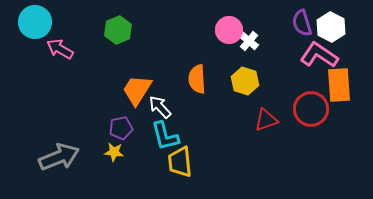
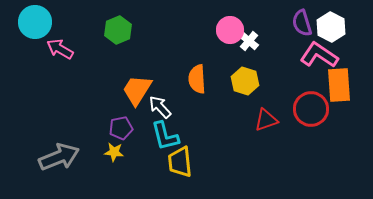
pink circle: moved 1 px right
